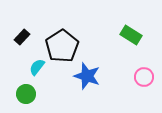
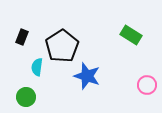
black rectangle: rotated 21 degrees counterclockwise
cyan semicircle: rotated 30 degrees counterclockwise
pink circle: moved 3 px right, 8 px down
green circle: moved 3 px down
